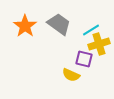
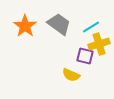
cyan line: moved 3 px up
purple square: moved 1 px right, 3 px up
